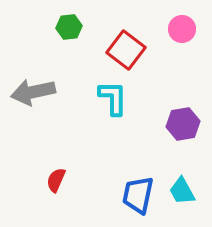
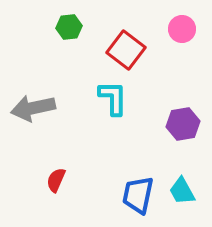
gray arrow: moved 16 px down
